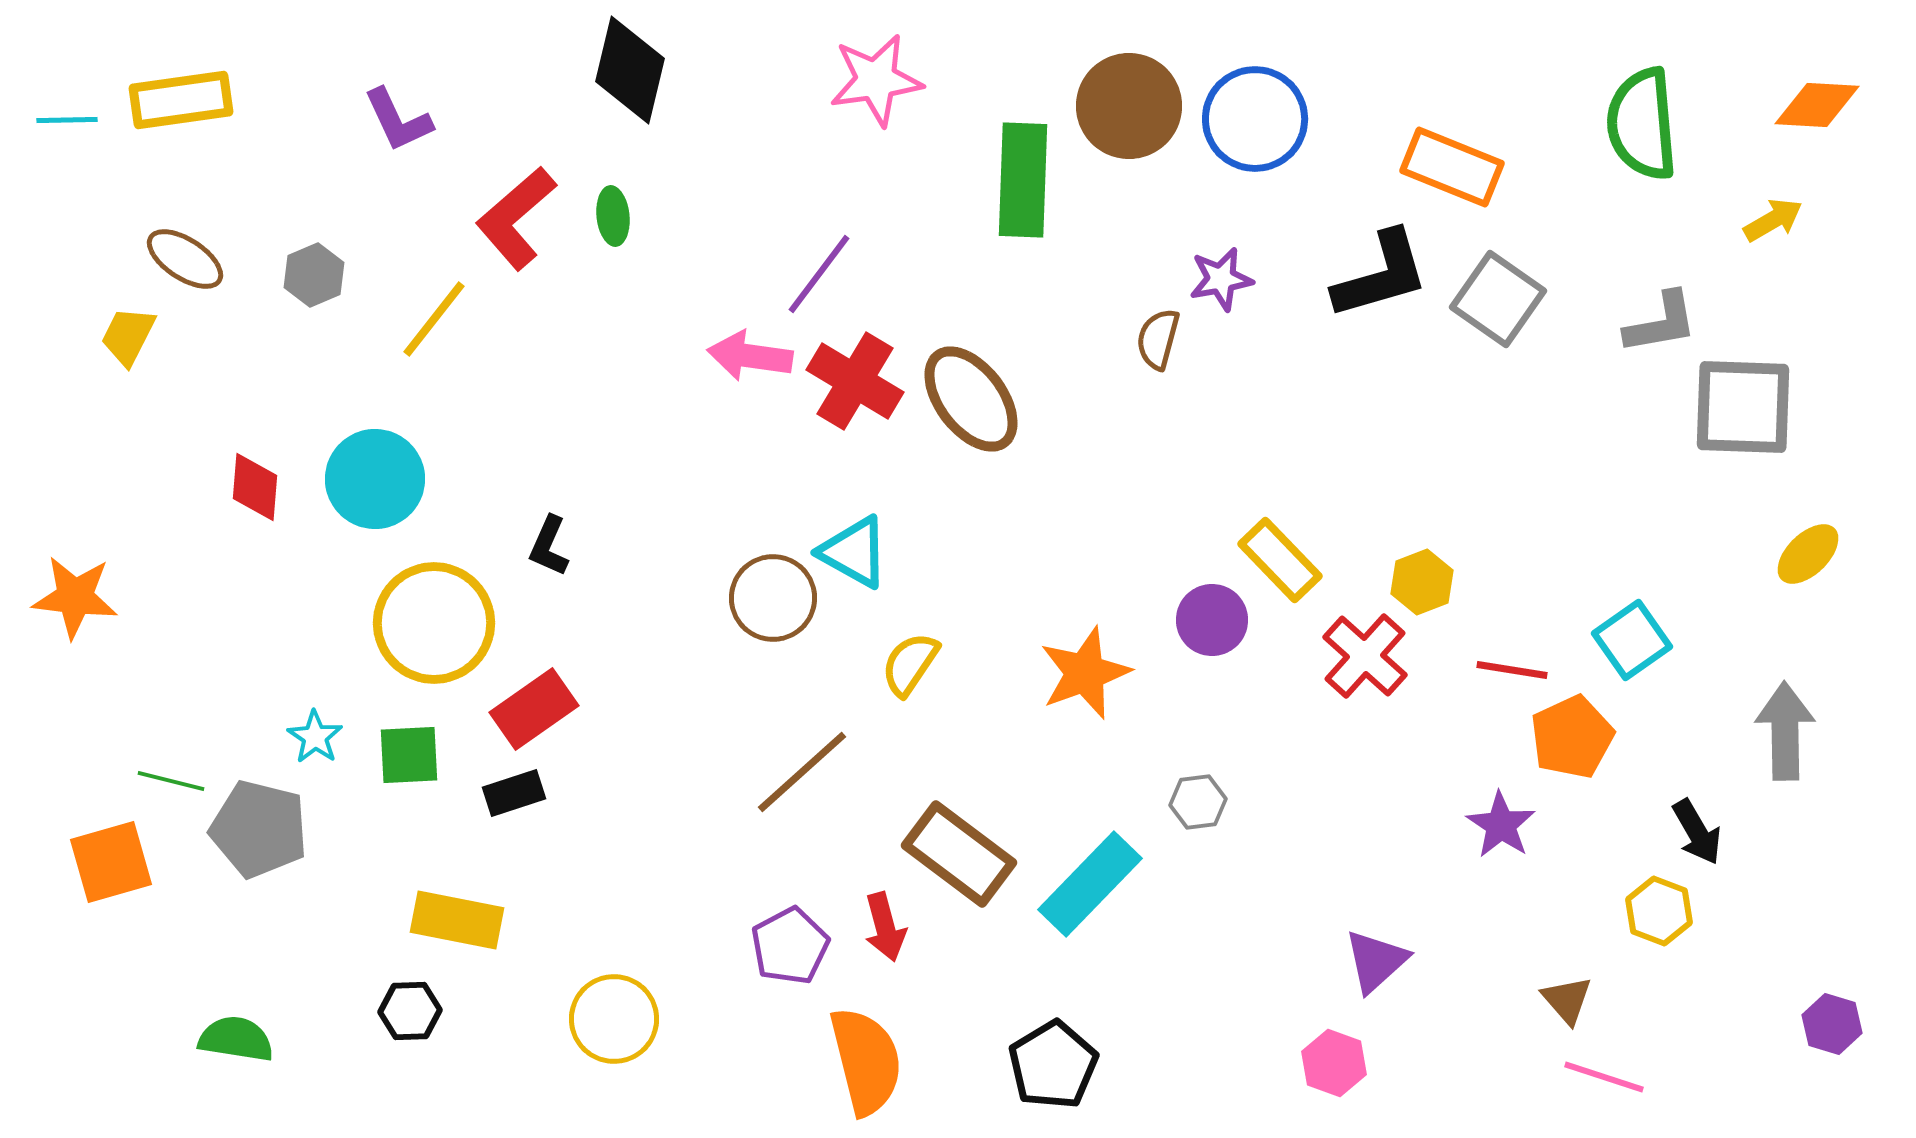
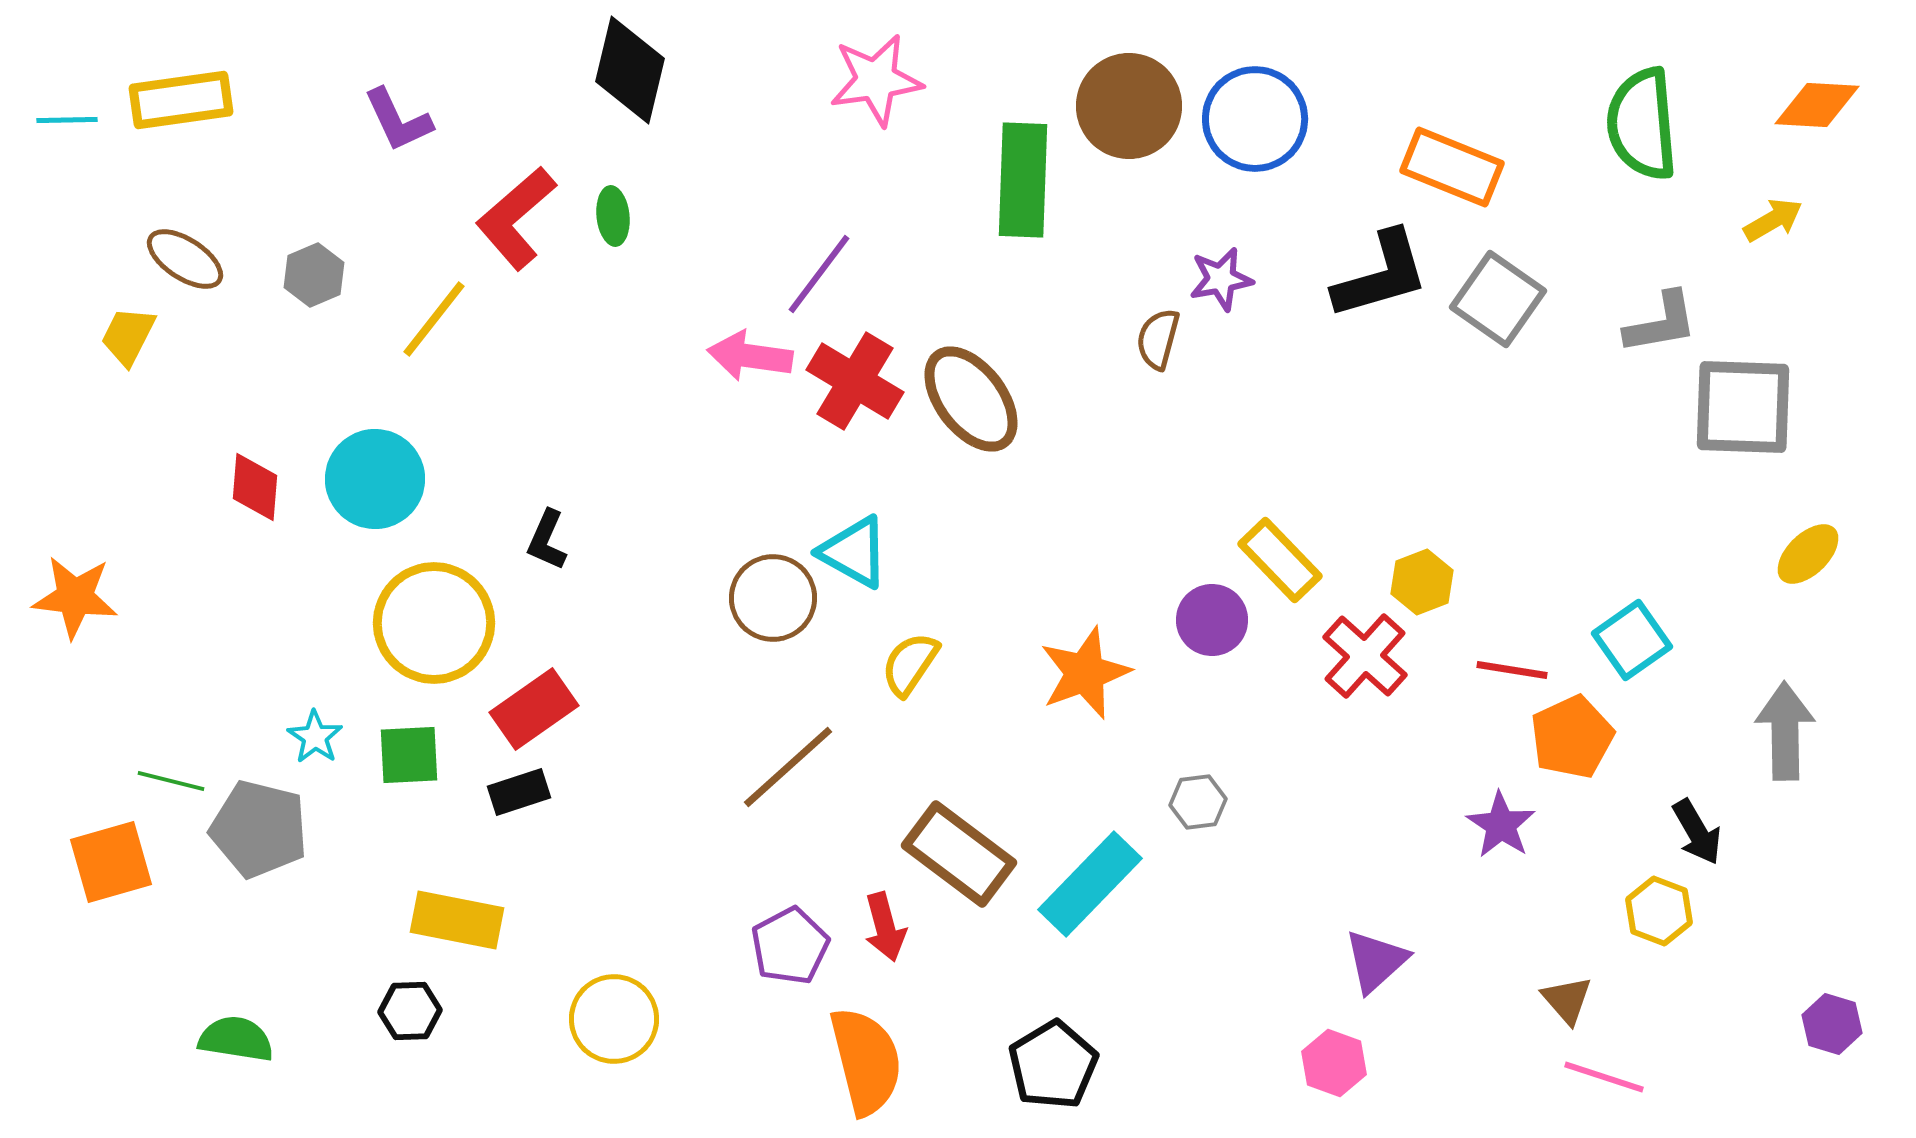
black L-shape at (549, 546): moved 2 px left, 6 px up
brown line at (802, 772): moved 14 px left, 5 px up
black rectangle at (514, 793): moved 5 px right, 1 px up
